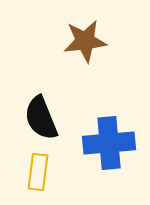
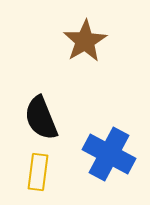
brown star: rotated 24 degrees counterclockwise
blue cross: moved 11 px down; rotated 33 degrees clockwise
